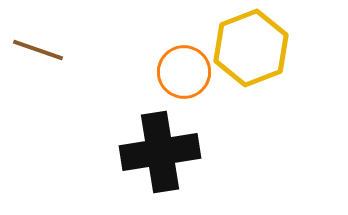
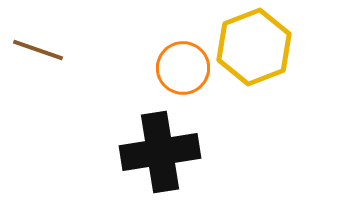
yellow hexagon: moved 3 px right, 1 px up
orange circle: moved 1 px left, 4 px up
